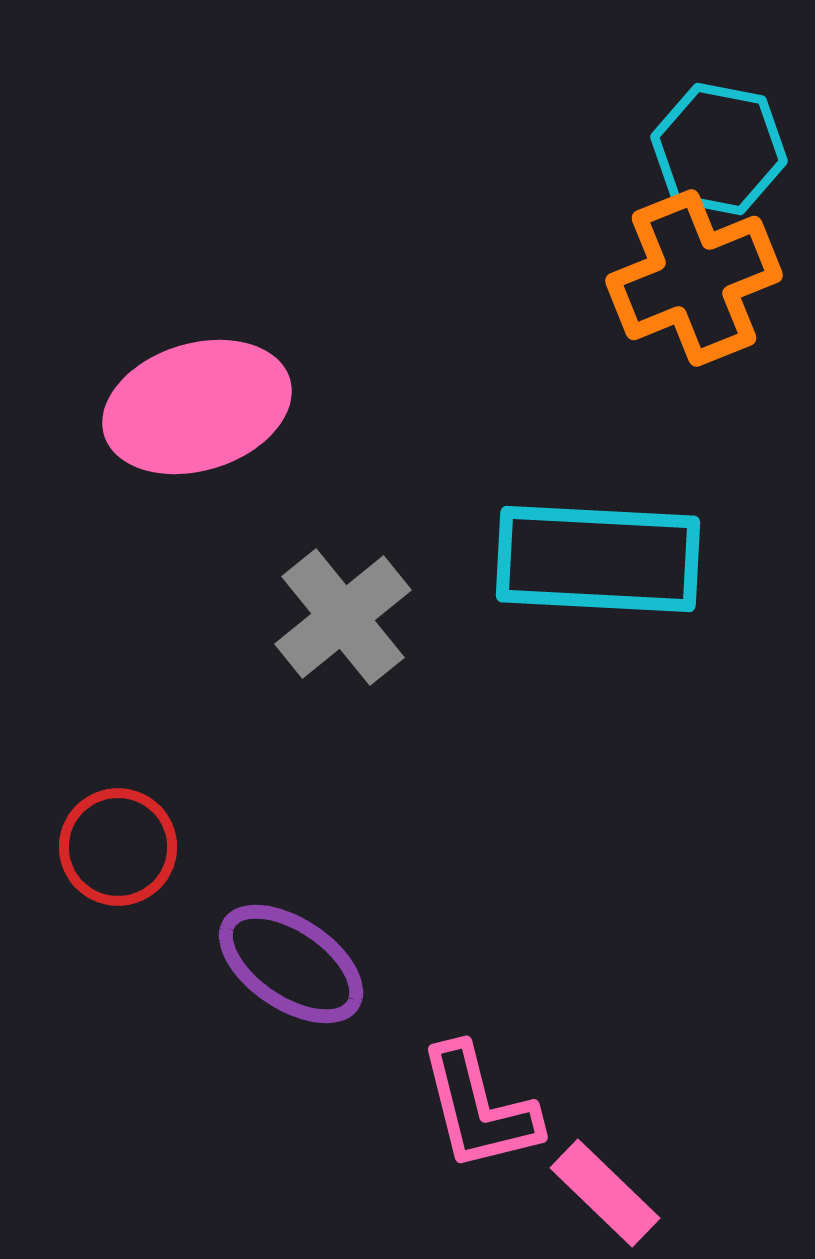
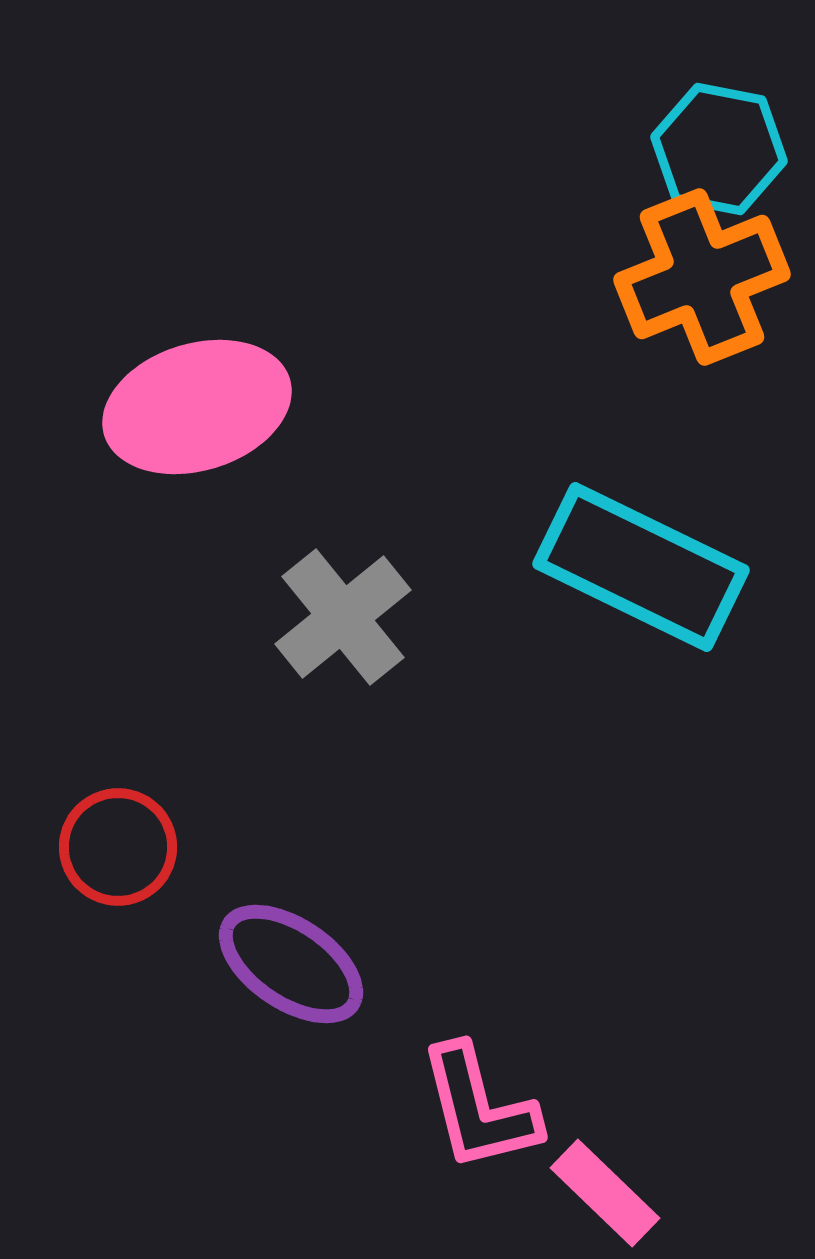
orange cross: moved 8 px right, 1 px up
cyan rectangle: moved 43 px right, 8 px down; rotated 23 degrees clockwise
